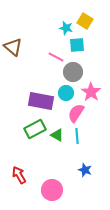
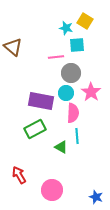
pink line: rotated 35 degrees counterclockwise
gray circle: moved 2 px left, 1 px down
pink semicircle: moved 3 px left; rotated 150 degrees clockwise
green triangle: moved 4 px right, 12 px down
blue star: moved 11 px right, 27 px down
